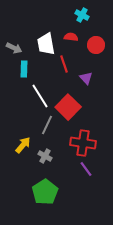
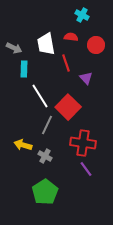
red line: moved 2 px right, 1 px up
yellow arrow: rotated 114 degrees counterclockwise
